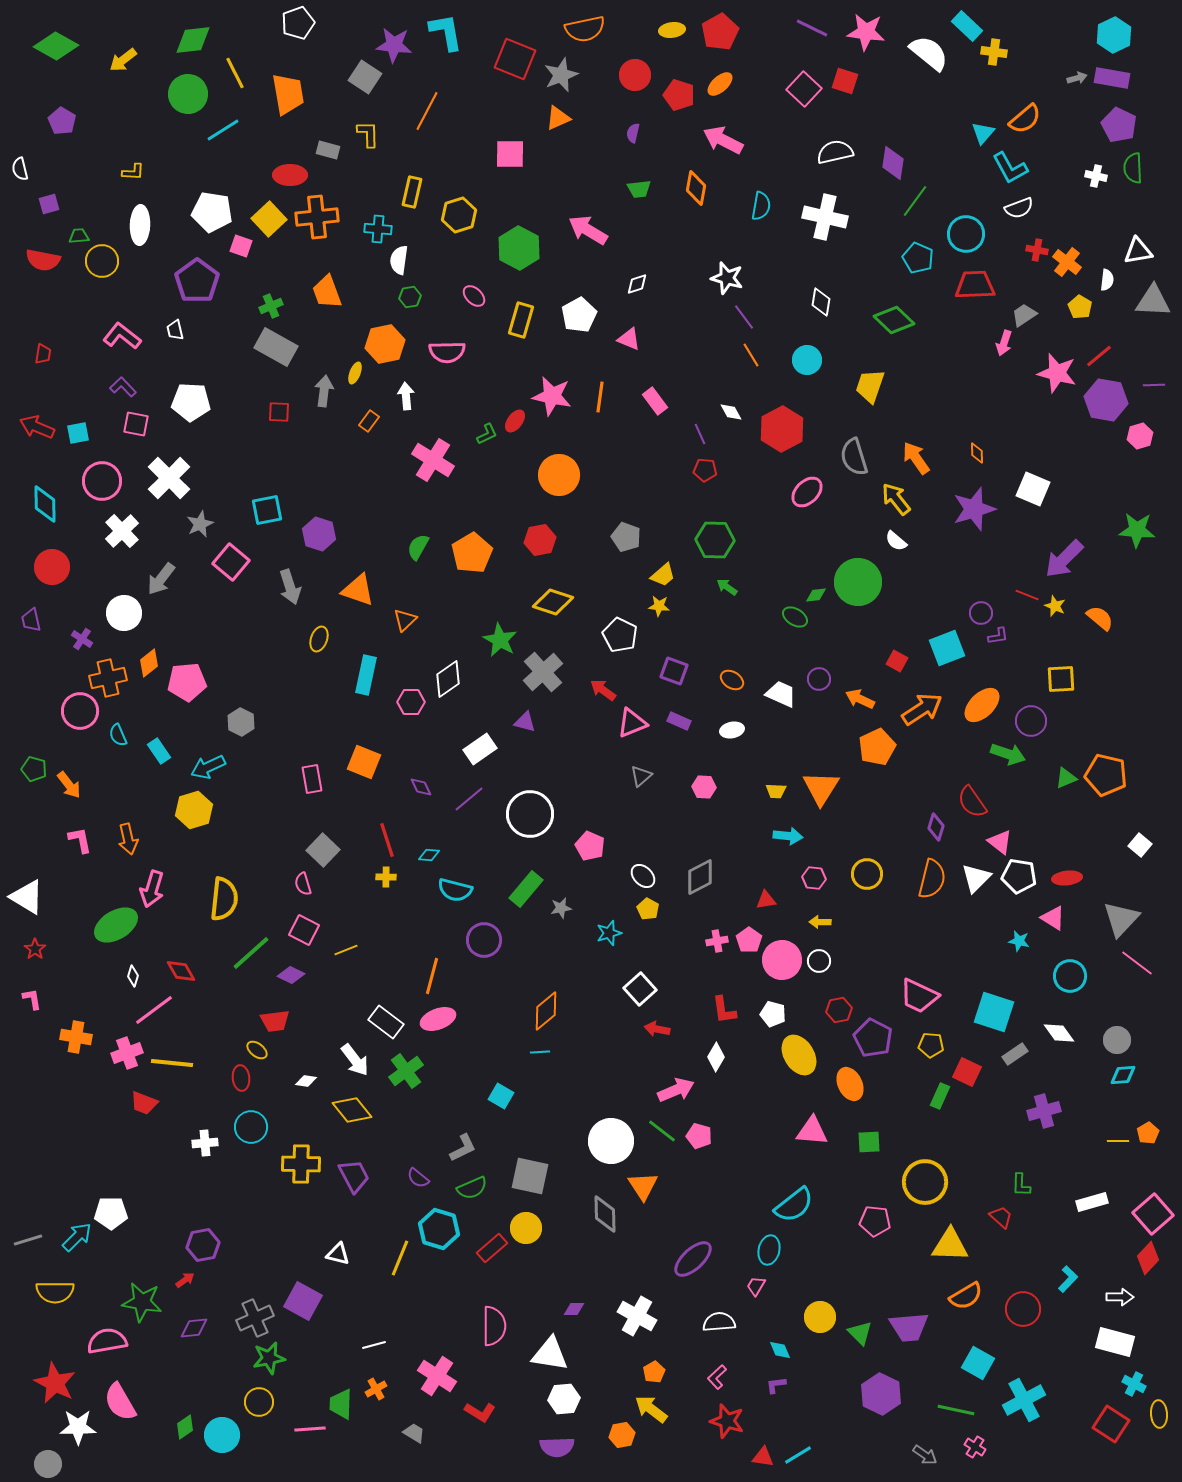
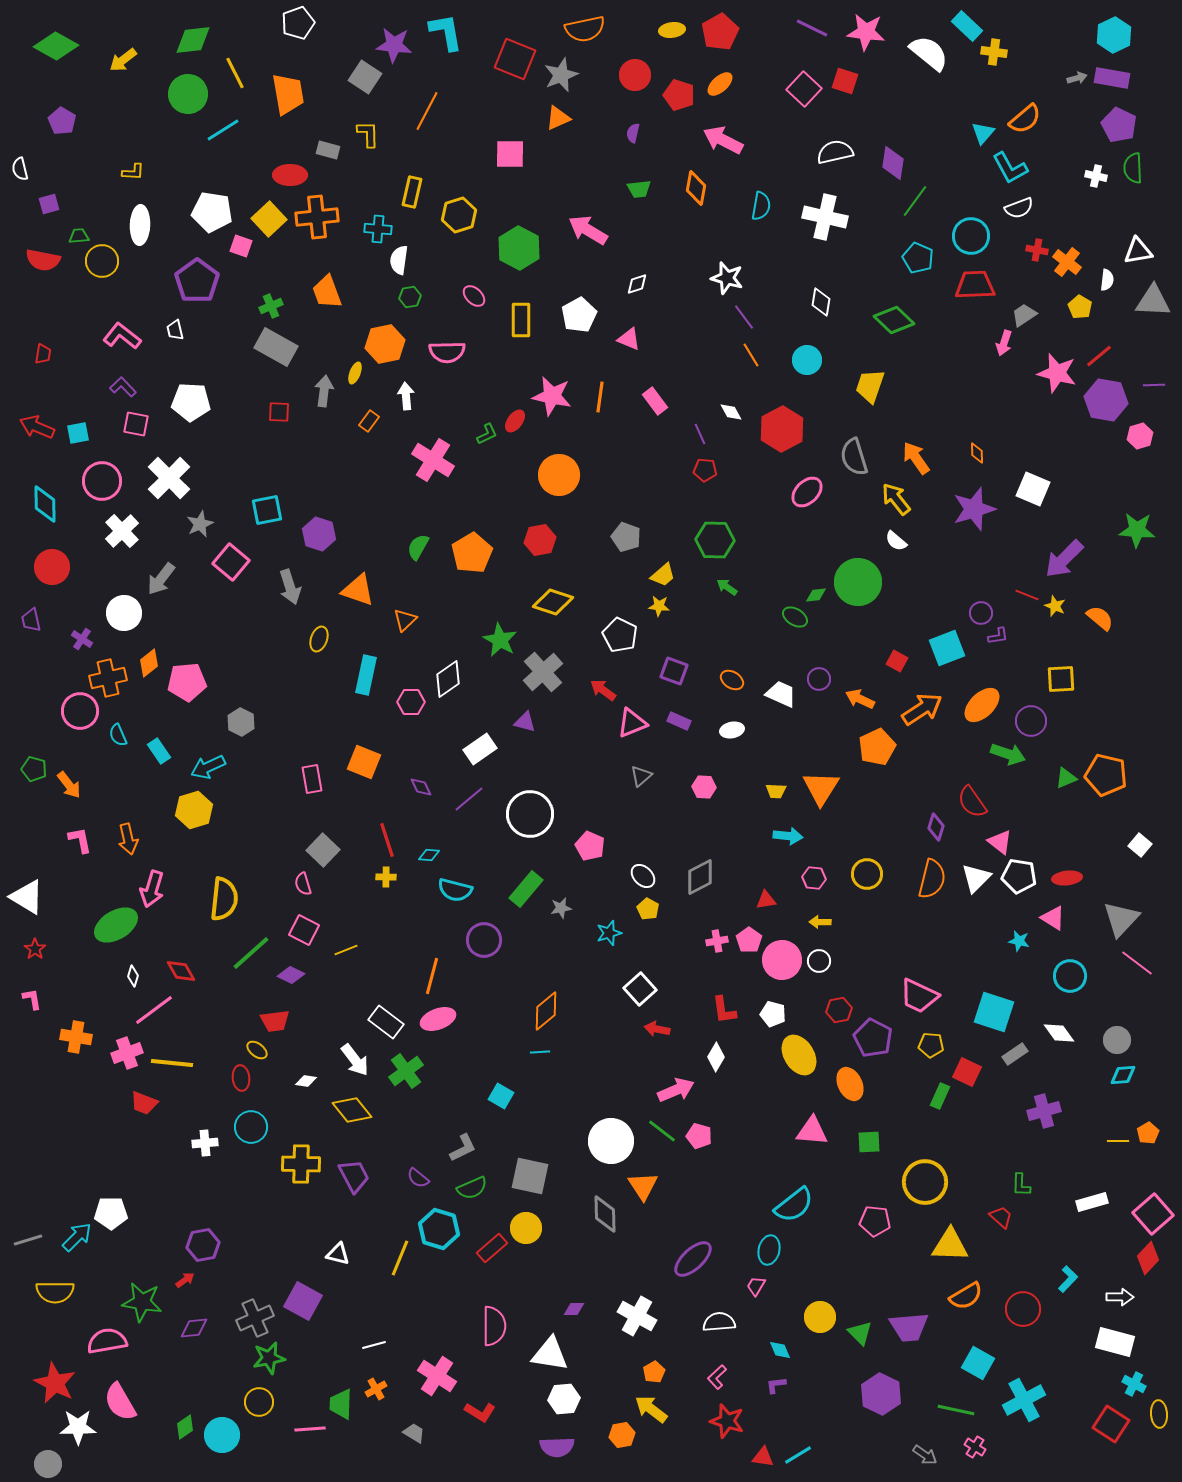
cyan circle at (966, 234): moved 5 px right, 2 px down
yellow rectangle at (521, 320): rotated 16 degrees counterclockwise
